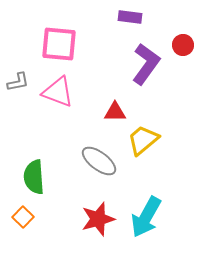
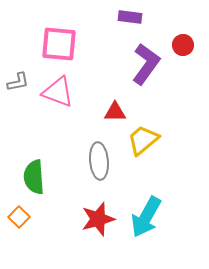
gray ellipse: rotated 48 degrees clockwise
orange square: moved 4 px left
